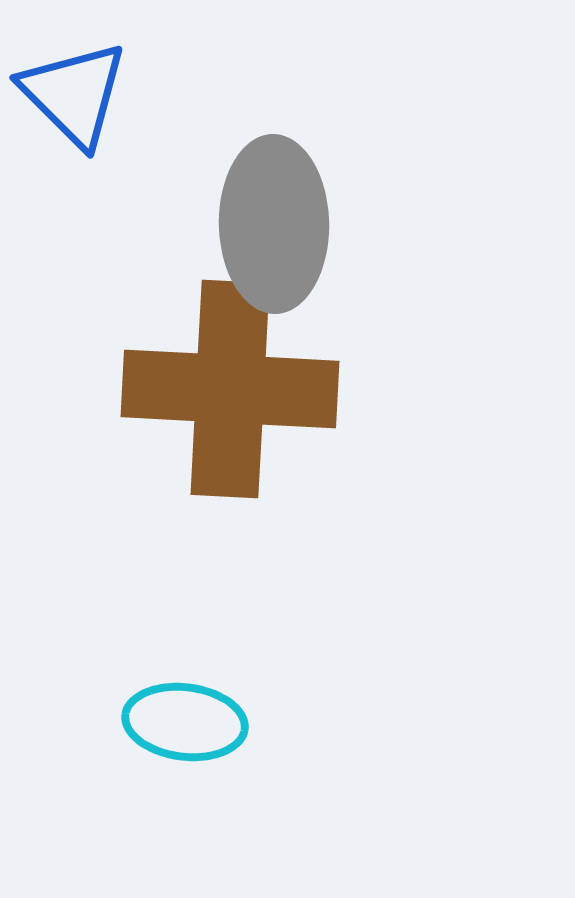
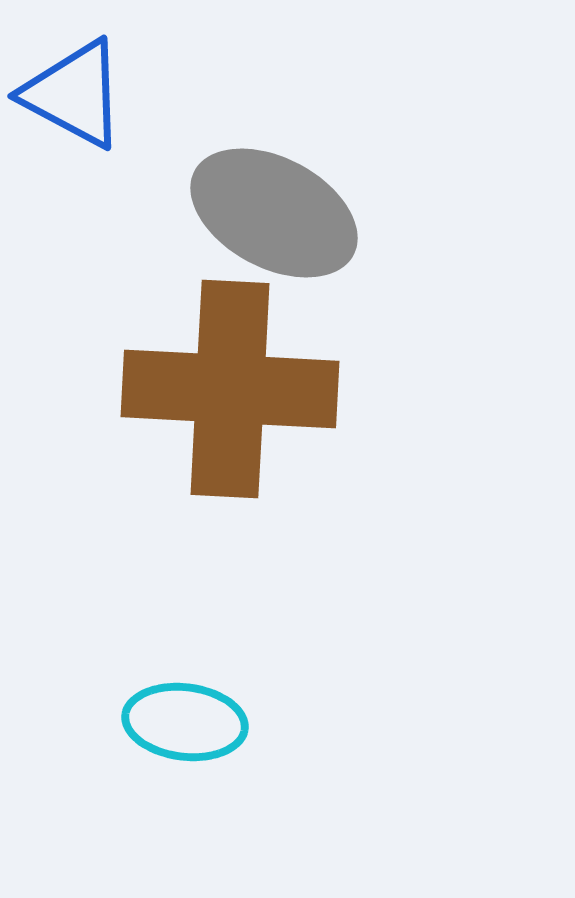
blue triangle: rotated 17 degrees counterclockwise
gray ellipse: moved 11 px up; rotated 61 degrees counterclockwise
